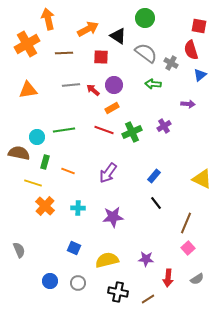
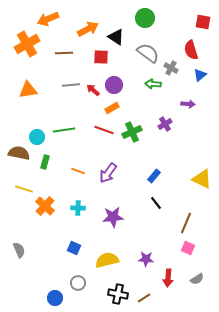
orange arrow at (48, 19): rotated 100 degrees counterclockwise
red square at (199, 26): moved 4 px right, 4 px up
black triangle at (118, 36): moved 2 px left, 1 px down
gray semicircle at (146, 53): moved 2 px right
gray cross at (171, 63): moved 5 px down
purple cross at (164, 126): moved 1 px right, 2 px up
orange line at (68, 171): moved 10 px right
yellow line at (33, 183): moved 9 px left, 6 px down
pink square at (188, 248): rotated 24 degrees counterclockwise
blue circle at (50, 281): moved 5 px right, 17 px down
black cross at (118, 292): moved 2 px down
brown line at (148, 299): moved 4 px left, 1 px up
